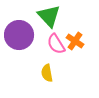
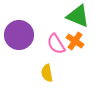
green triangle: moved 29 px right; rotated 25 degrees counterclockwise
